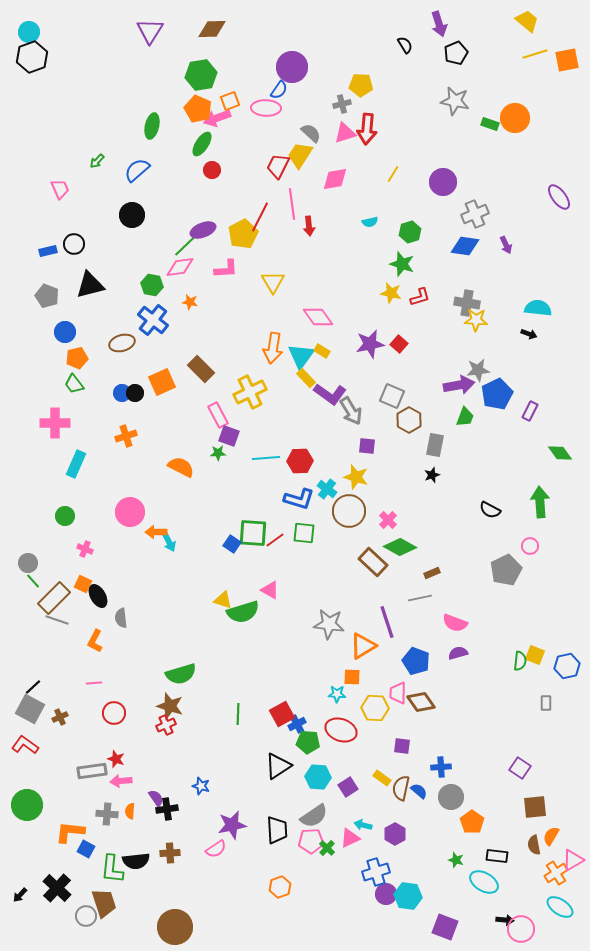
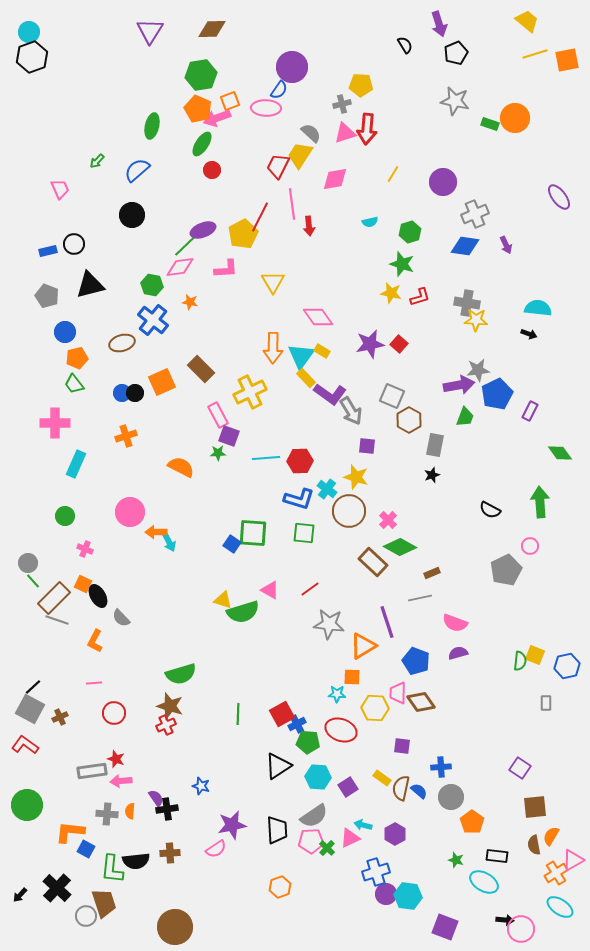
orange arrow at (273, 348): rotated 8 degrees counterclockwise
red line at (275, 540): moved 35 px right, 49 px down
gray semicircle at (121, 618): rotated 36 degrees counterclockwise
